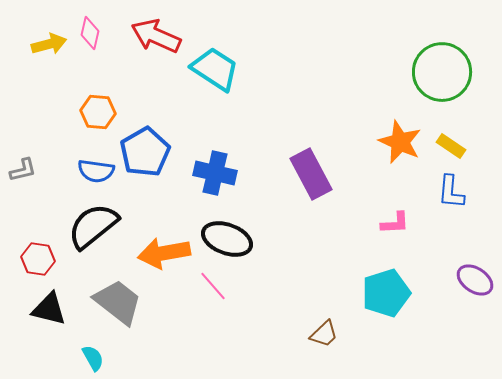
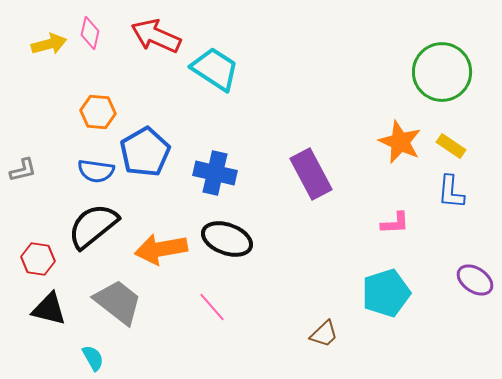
orange arrow: moved 3 px left, 4 px up
pink line: moved 1 px left, 21 px down
